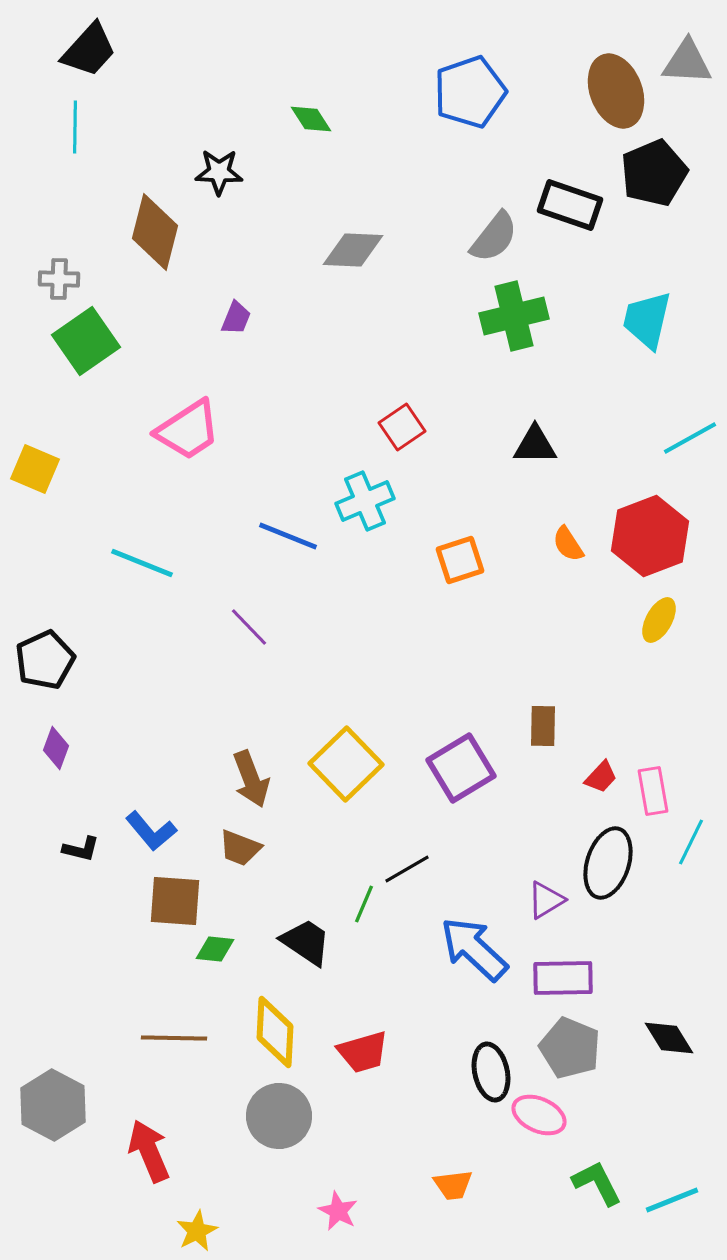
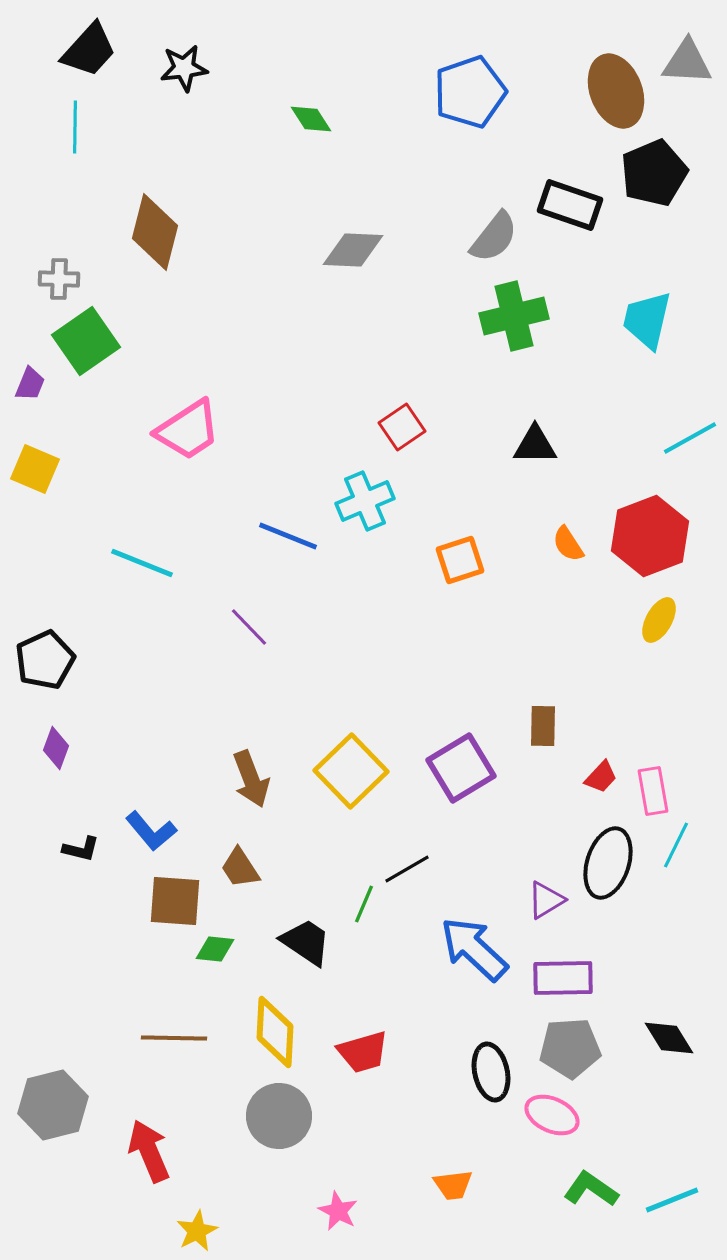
black star at (219, 172): moved 35 px left, 104 px up; rotated 9 degrees counterclockwise
purple trapezoid at (236, 318): moved 206 px left, 66 px down
yellow square at (346, 764): moved 5 px right, 7 px down
cyan line at (691, 842): moved 15 px left, 3 px down
brown trapezoid at (240, 848): moved 20 px down; rotated 36 degrees clockwise
gray pentagon at (570, 1048): rotated 26 degrees counterclockwise
gray hexagon at (53, 1105): rotated 18 degrees clockwise
pink ellipse at (539, 1115): moved 13 px right
green L-shape at (597, 1183): moved 6 px left, 6 px down; rotated 28 degrees counterclockwise
